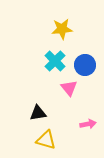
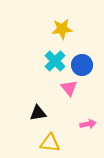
blue circle: moved 3 px left
yellow triangle: moved 4 px right, 3 px down; rotated 10 degrees counterclockwise
